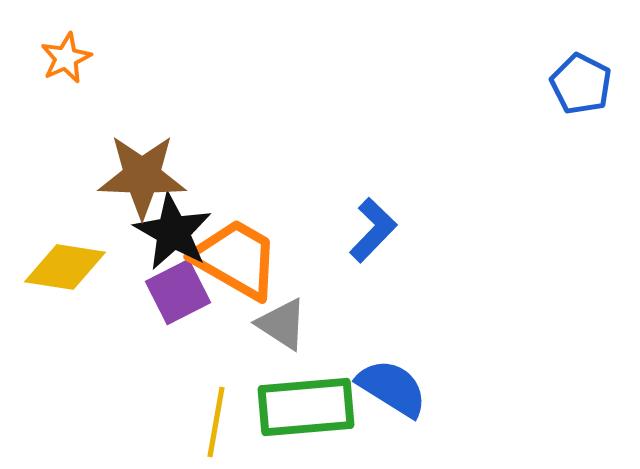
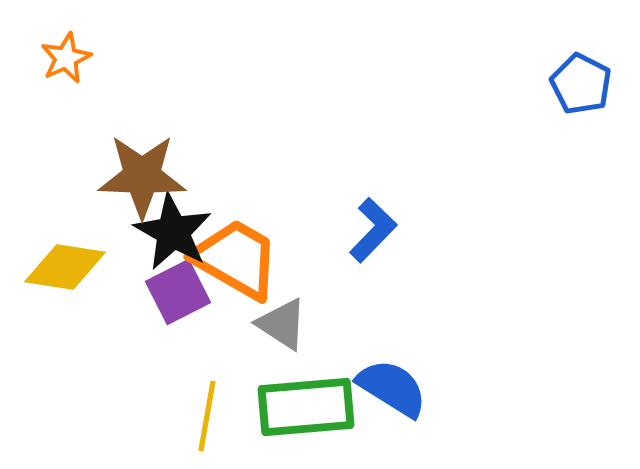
yellow line: moved 9 px left, 6 px up
